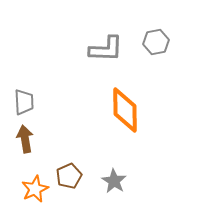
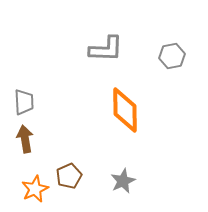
gray hexagon: moved 16 px right, 14 px down
gray star: moved 9 px right; rotated 15 degrees clockwise
